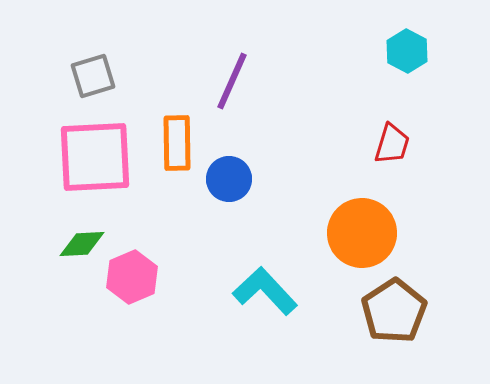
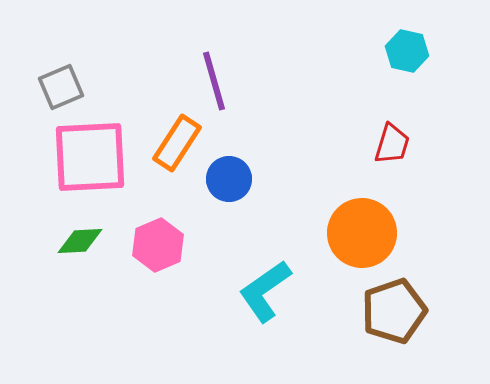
cyan hexagon: rotated 15 degrees counterclockwise
gray square: moved 32 px left, 11 px down; rotated 6 degrees counterclockwise
purple line: moved 18 px left; rotated 40 degrees counterclockwise
orange rectangle: rotated 34 degrees clockwise
pink square: moved 5 px left
green diamond: moved 2 px left, 3 px up
pink hexagon: moved 26 px right, 32 px up
cyan L-shape: rotated 82 degrees counterclockwise
brown pentagon: rotated 14 degrees clockwise
